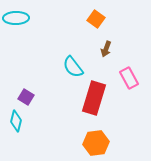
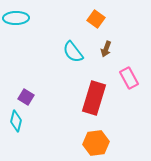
cyan semicircle: moved 15 px up
